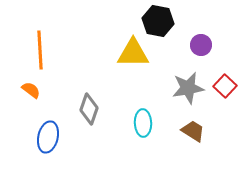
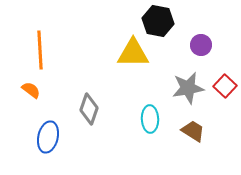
cyan ellipse: moved 7 px right, 4 px up
